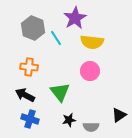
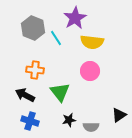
orange cross: moved 6 px right, 3 px down
blue cross: moved 2 px down
